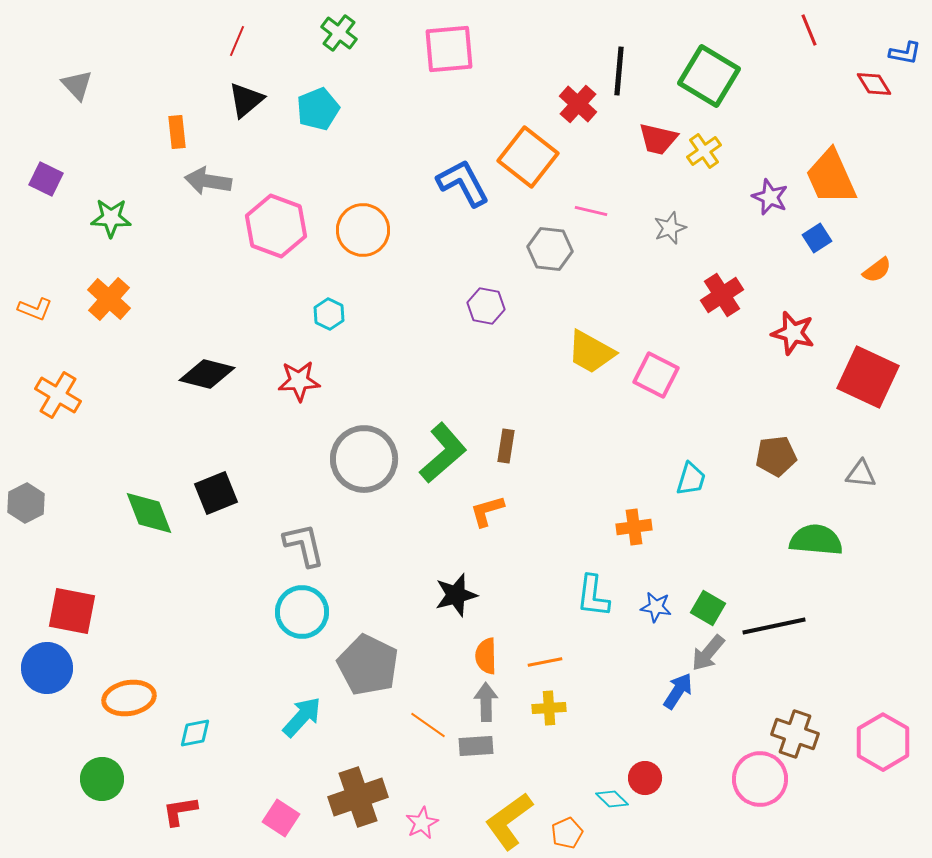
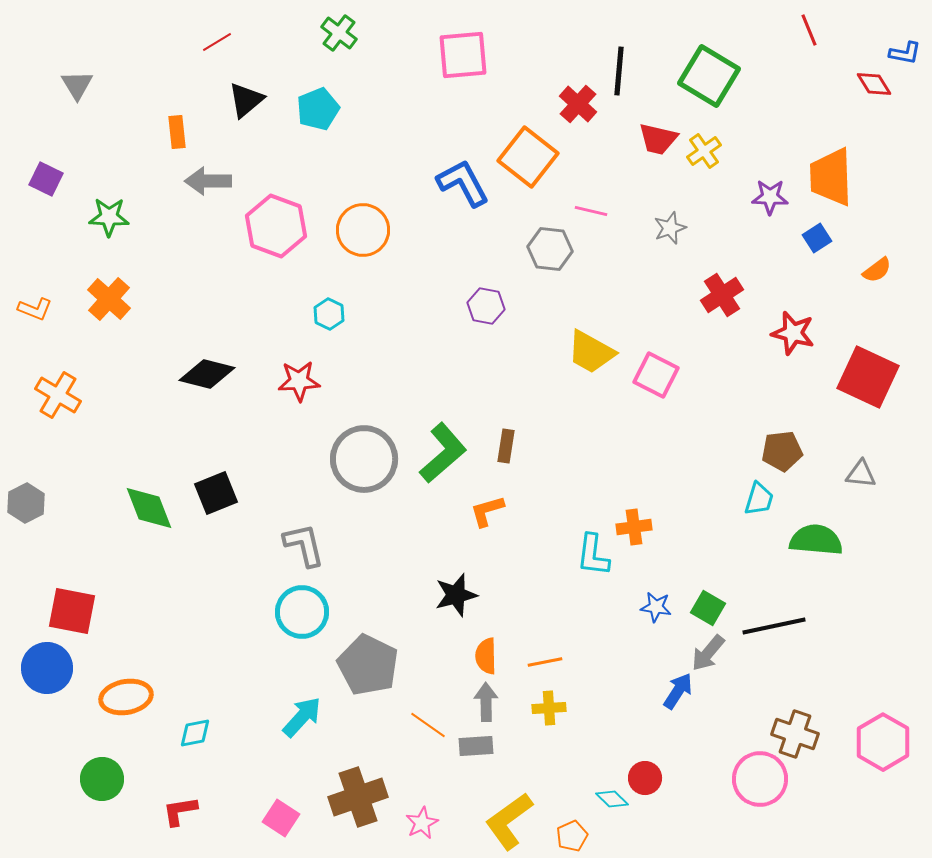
red line at (237, 41): moved 20 px left, 1 px down; rotated 36 degrees clockwise
pink square at (449, 49): moved 14 px right, 6 px down
gray triangle at (77, 85): rotated 12 degrees clockwise
orange trapezoid at (831, 177): rotated 22 degrees clockwise
gray arrow at (208, 181): rotated 9 degrees counterclockwise
purple star at (770, 197): rotated 21 degrees counterclockwise
green star at (111, 218): moved 2 px left, 1 px up
brown pentagon at (776, 456): moved 6 px right, 5 px up
cyan trapezoid at (691, 479): moved 68 px right, 20 px down
green diamond at (149, 513): moved 5 px up
cyan L-shape at (593, 596): moved 41 px up
orange ellipse at (129, 698): moved 3 px left, 1 px up
orange pentagon at (567, 833): moved 5 px right, 3 px down
